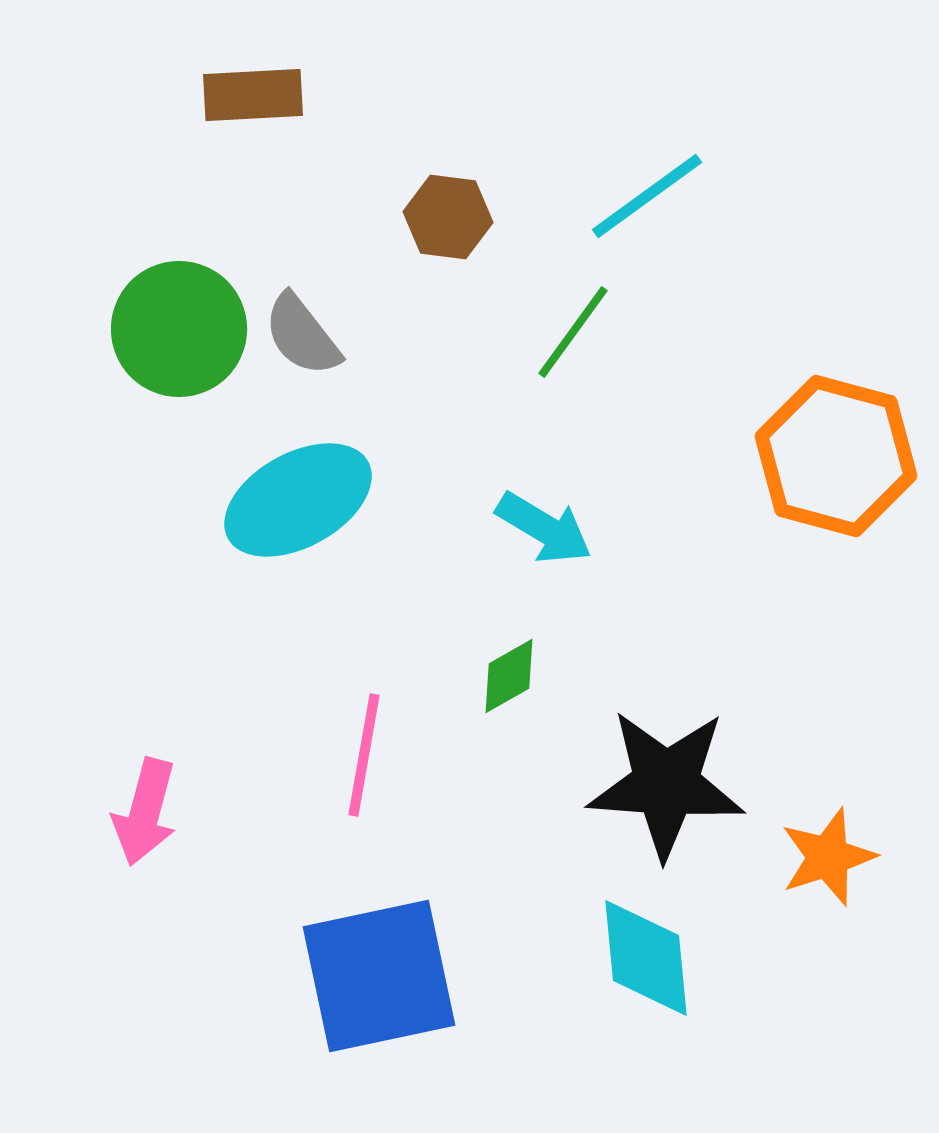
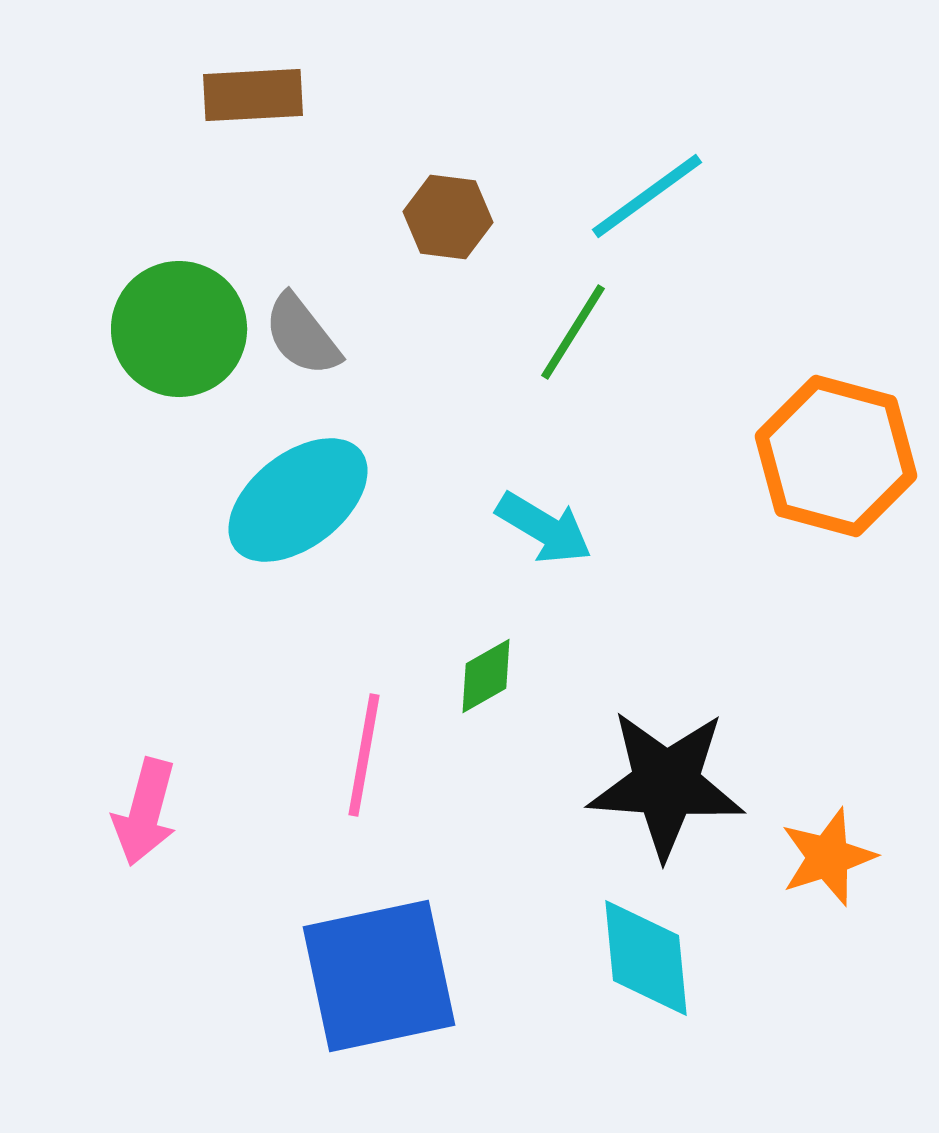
green line: rotated 4 degrees counterclockwise
cyan ellipse: rotated 9 degrees counterclockwise
green diamond: moved 23 px left
